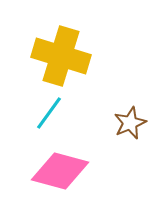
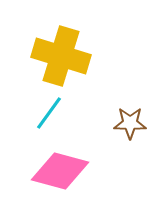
brown star: rotated 24 degrees clockwise
